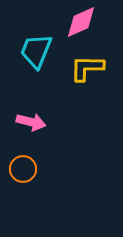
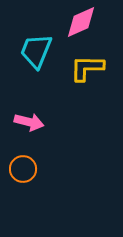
pink arrow: moved 2 px left
